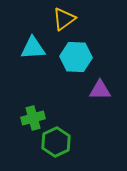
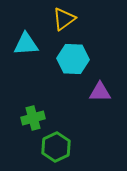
cyan triangle: moved 7 px left, 4 px up
cyan hexagon: moved 3 px left, 2 px down
purple triangle: moved 2 px down
green hexagon: moved 5 px down
